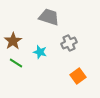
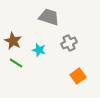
brown star: rotated 12 degrees counterclockwise
cyan star: moved 1 px left, 2 px up
